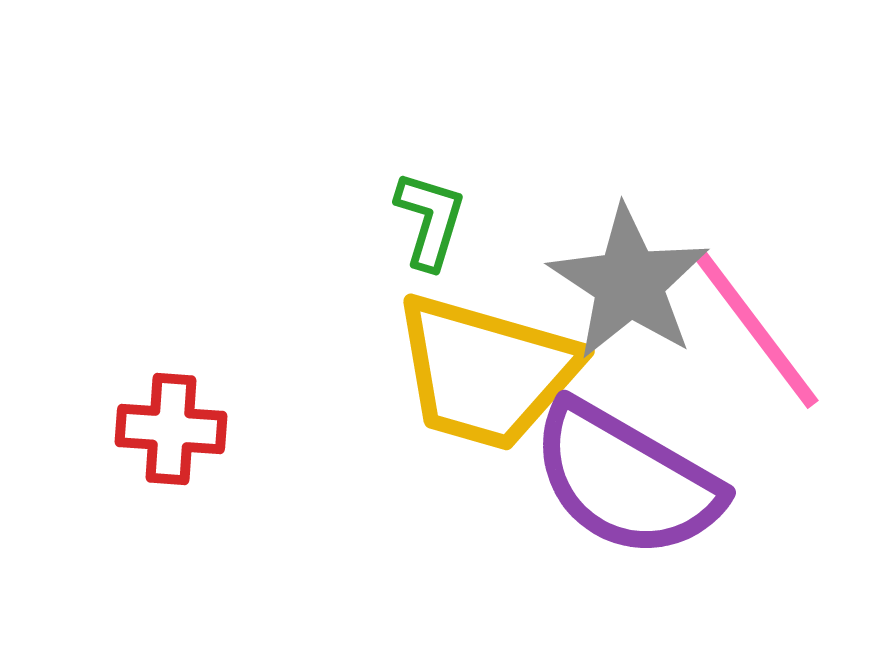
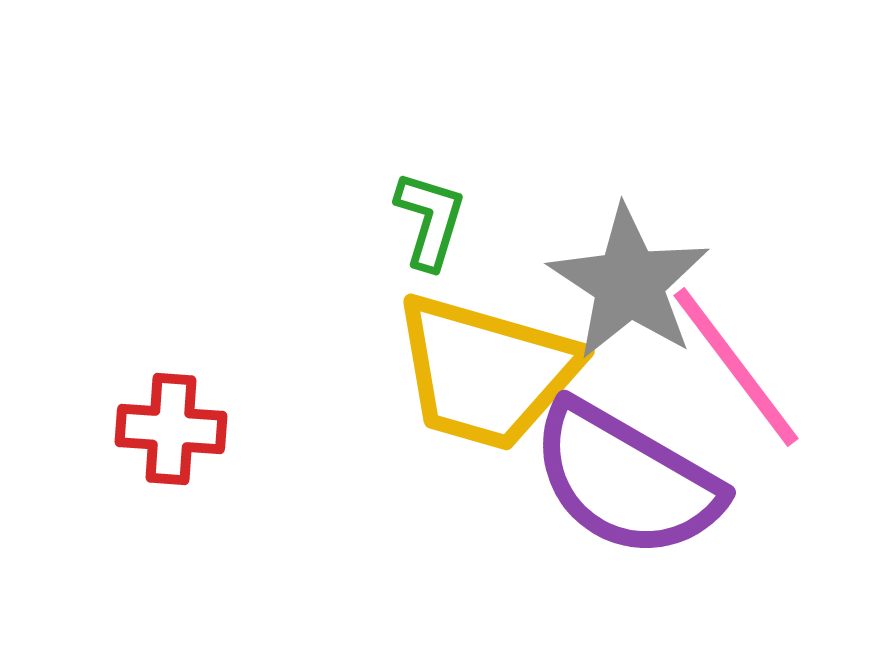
pink line: moved 20 px left, 38 px down
